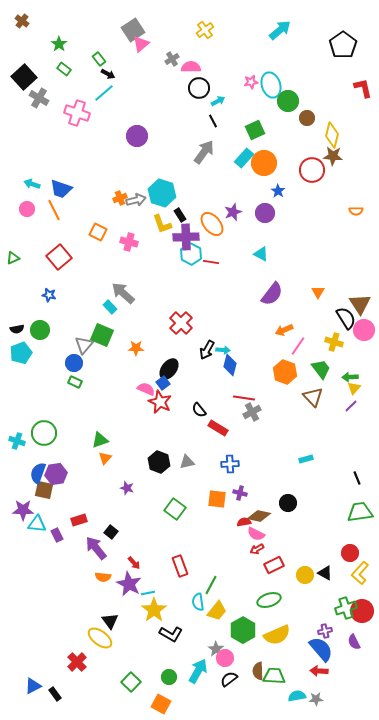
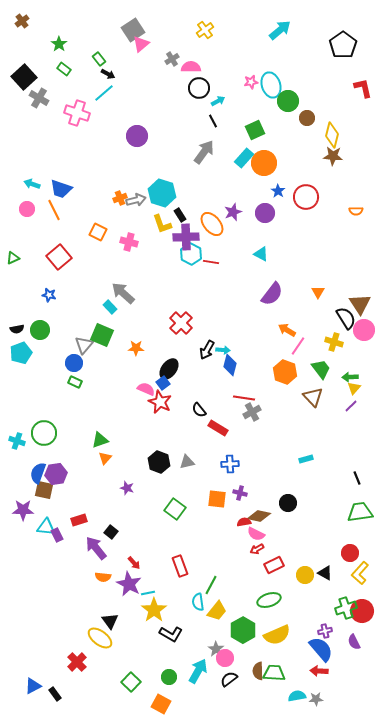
brown cross at (22, 21): rotated 16 degrees clockwise
red circle at (312, 170): moved 6 px left, 27 px down
orange arrow at (284, 330): moved 3 px right; rotated 54 degrees clockwise
cyan triangle at (37, 524): moved 9 px right, 3 px down
green trapezoid at (274, 676): moved 3 px up
